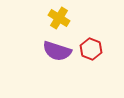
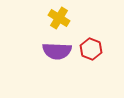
purple semicircle: rotated 16 degrees counterclockwise
